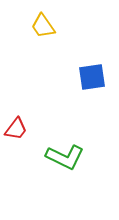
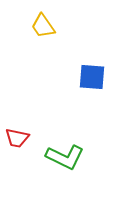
blue square: rotated 12 degrees clockwise
red trapezoid: moved 1 px right, 9 px down; rotated 65 degrees clockwise
